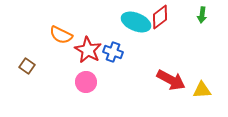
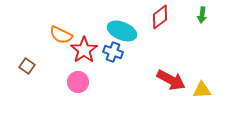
cyan ellipse: moved 14 px left, 9 px down
red star: moved 4 px left; rotated 8 degrees clockwise
pink circle: moved 8 px left
